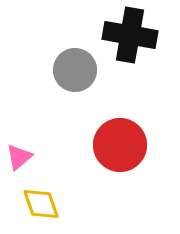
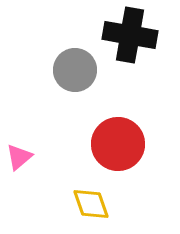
red circle: moved 2 px left, 1 px up
yellow diamond: moved 50 px right
